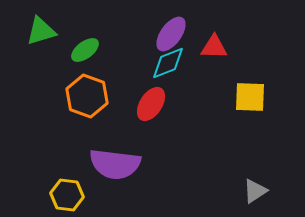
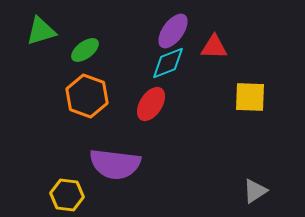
purple ellipse: moved 2 px right, 3 px up
